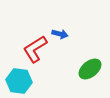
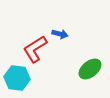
cyan hexagon: moved 2 px left, 3 px up
